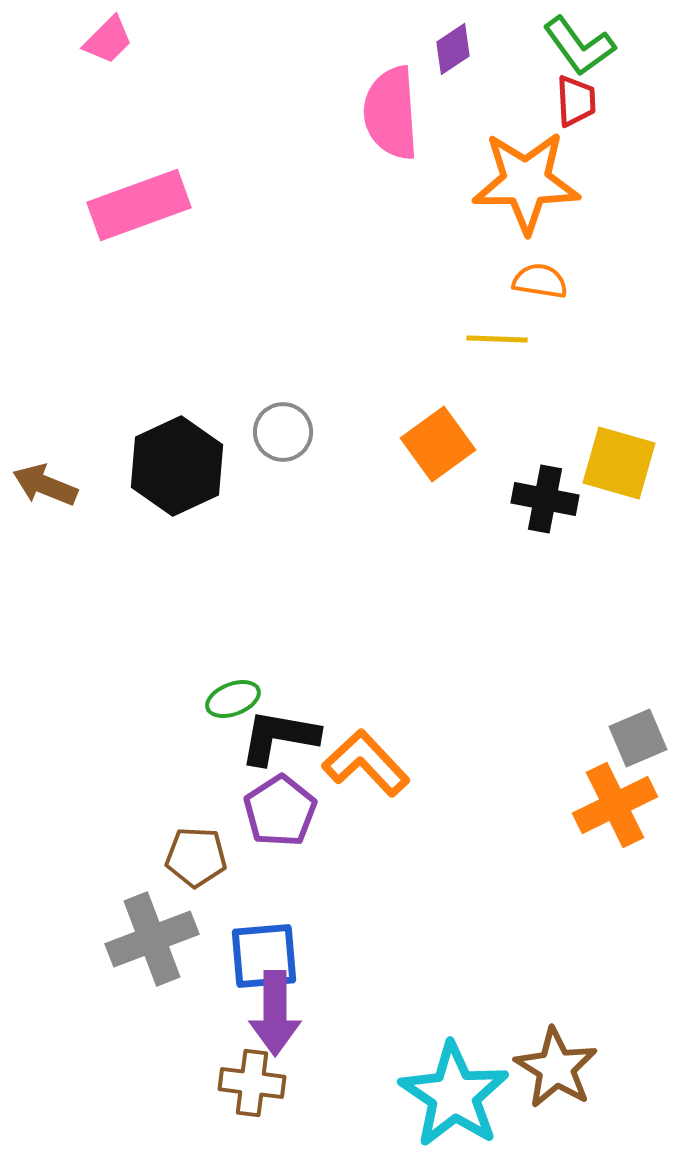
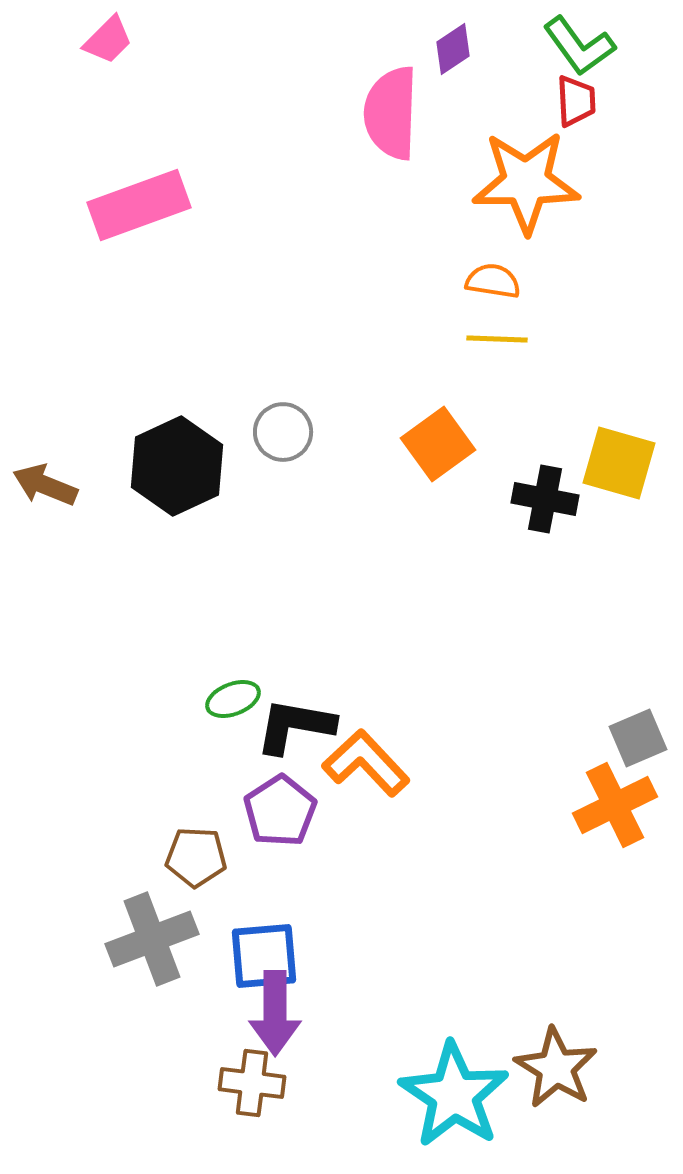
pink semicircle: rotated 6 degrees clockwise
orange semicircle: moved 47 px left
black L-shape: moved 16 px right, 11 px up
